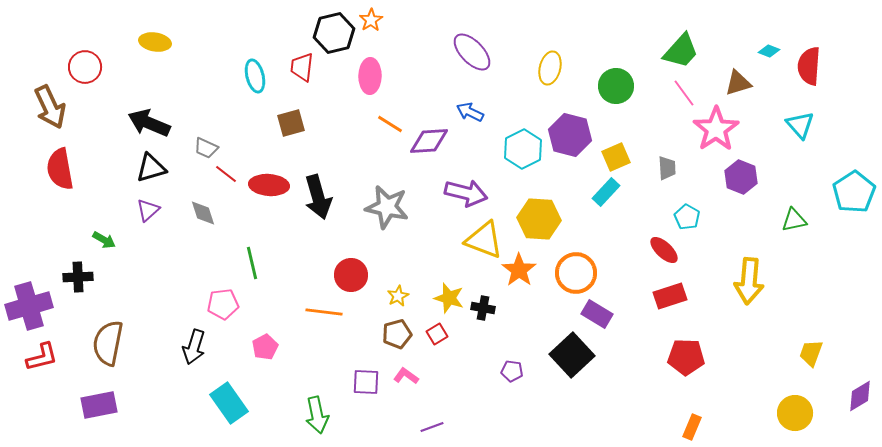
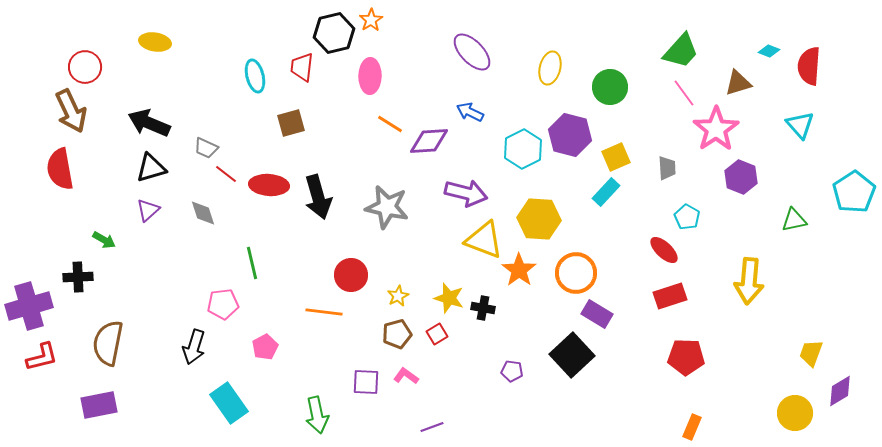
green circle at (616, 86): moved 6 px left, 1 px down
brown arrow at (50, 107): moved 21 px right, 4 px down
purple diamond at (860, 396): moved 20 px left, 5 px up
